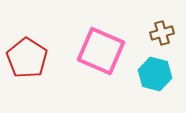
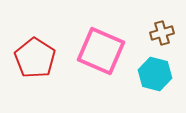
red pentagon: moved 8 px right
